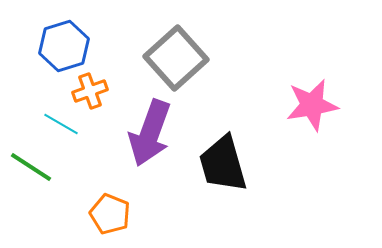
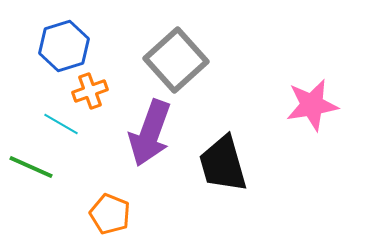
gray square: moved 2 px down
green line: rotated 9 degrees counterclockwise
